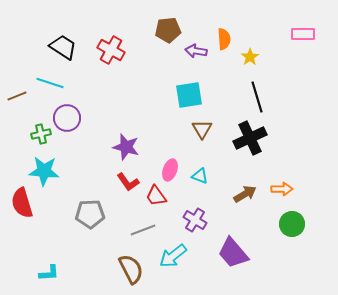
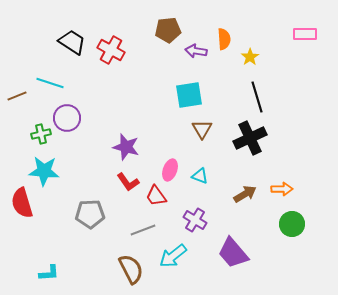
pink rectangle: moved 2 px right
black trapezoid: moved 9 px right, 5 px up
